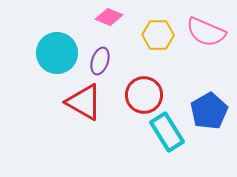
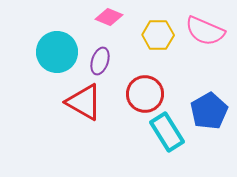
pink semicircle: moved 1 px left, 1 px up
cyan circle: moved 1 px up
red circle: moved 1 px right, 1 px up
